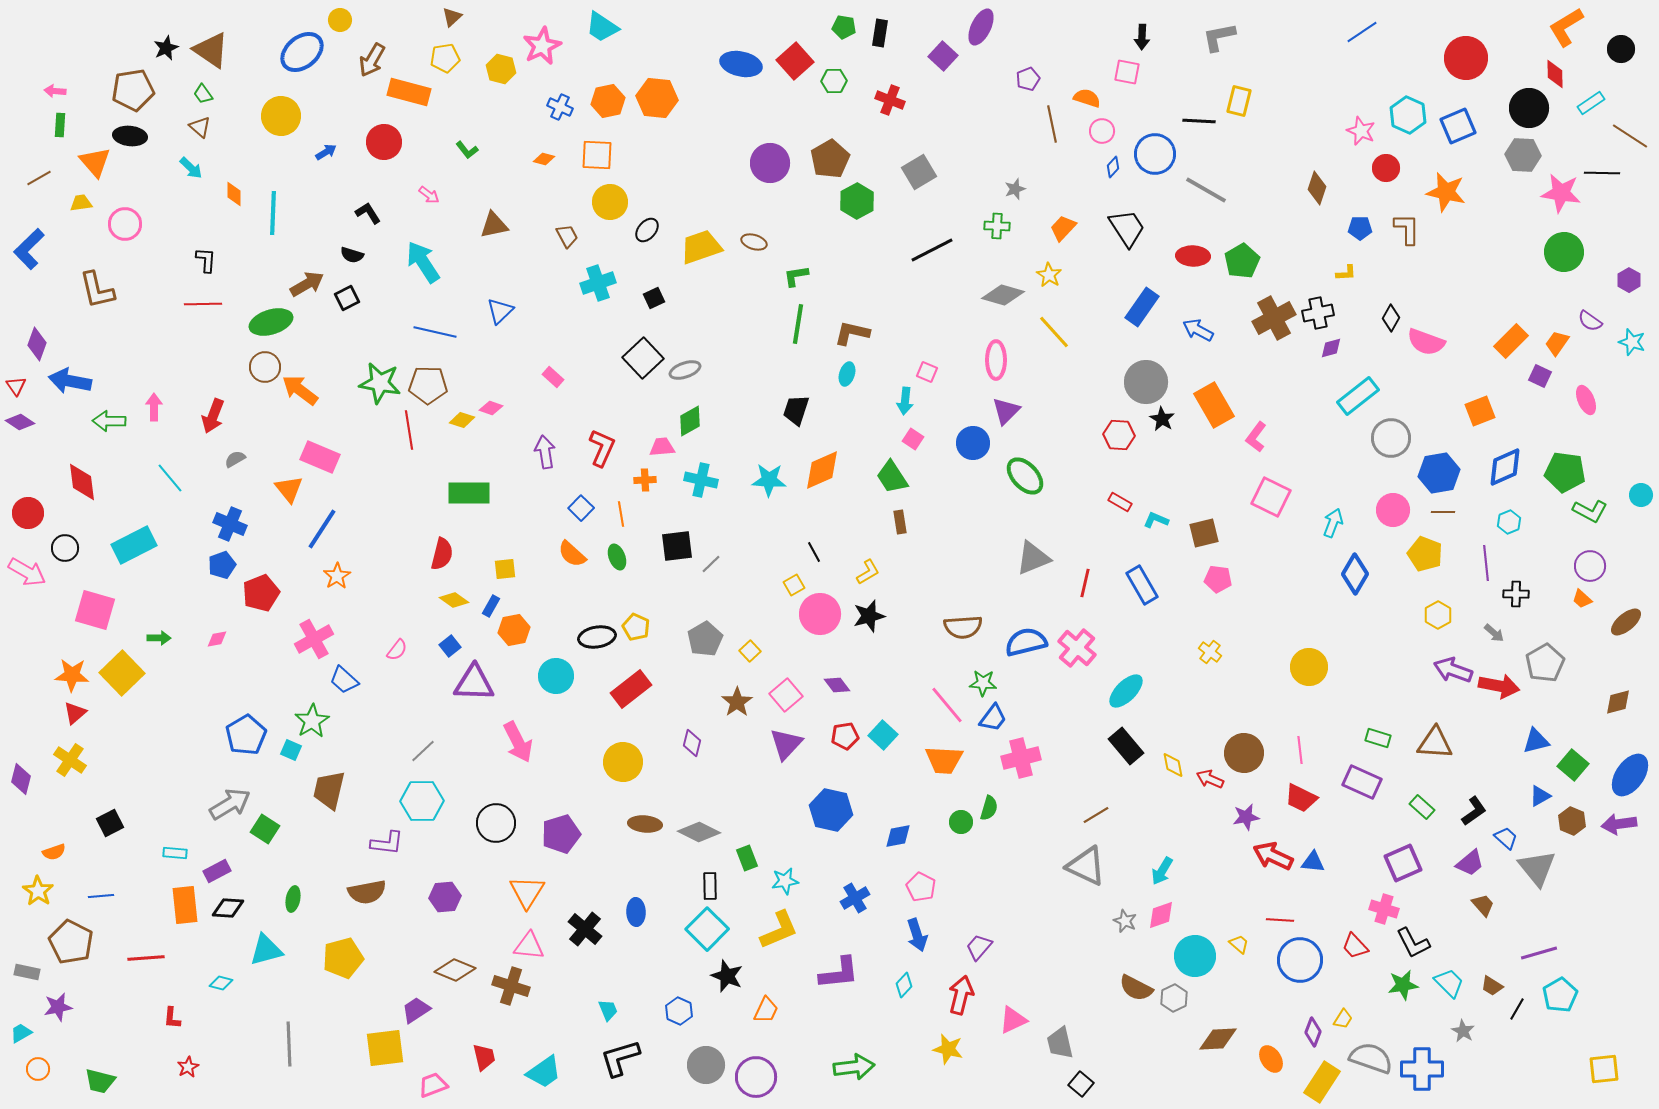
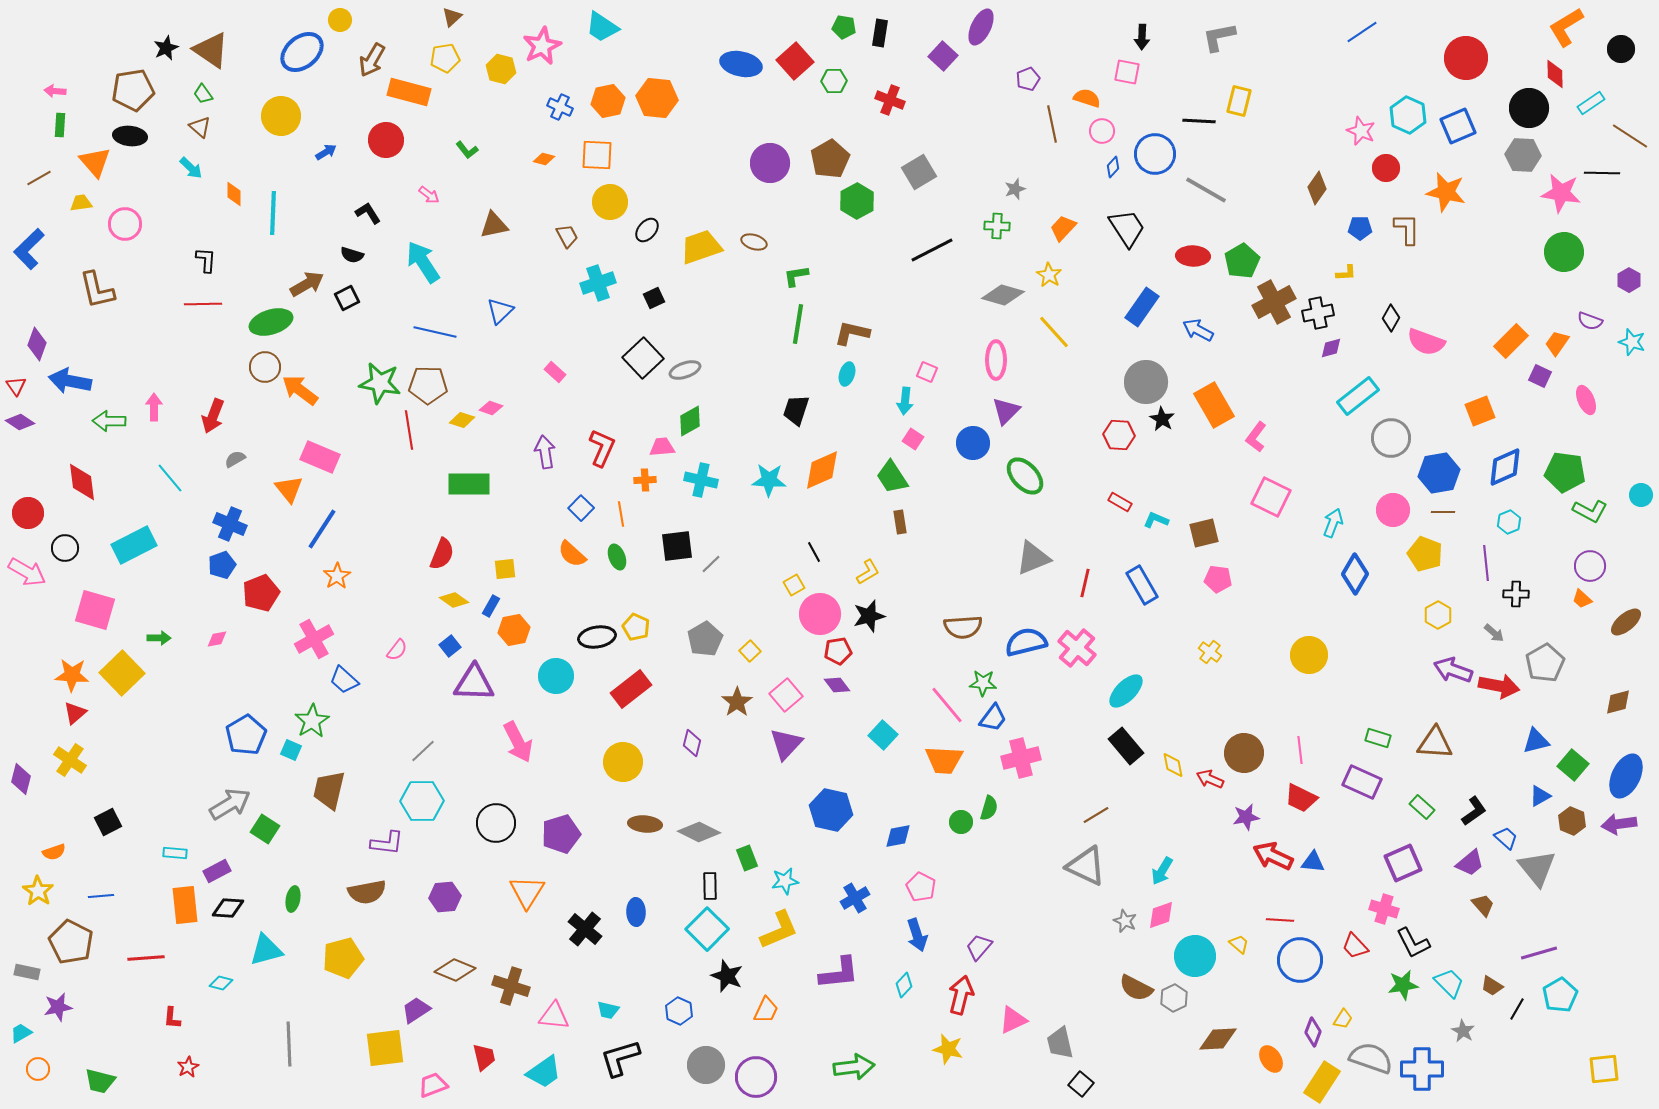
red circle at (384, 142): moved 2 px right, 2 px up
brown diamond at (1317, 188): rotated 16 degrees clockwise
brown cross at (1274, 318): moved 16 px up
purple semicircle at (1590, 321): rotated 15 degrees counterclockwise
pink rectangle at (553, 377): moved 2 px right, 5 px up
green rectangle at (469, 493): moved 9 px up
red semicircle at (442, 554): rotated 8 degrees clockwise
yellow circle at (1309, 667): moved 12 px up
red pentagon at (845, 736): moved 7 px left, 85 px up
blue ellipse at (1630, 775): moved 4 px left, 1 px down; rotated 9 degrees counterclockwise
black square at (110, 823): moved 2 px left, 1 px up
pink triangle at (529, 946): moved 25 px right, 70 px down
cyan trapezoid at (608, 1010): rotated 125 degrees clockwise
